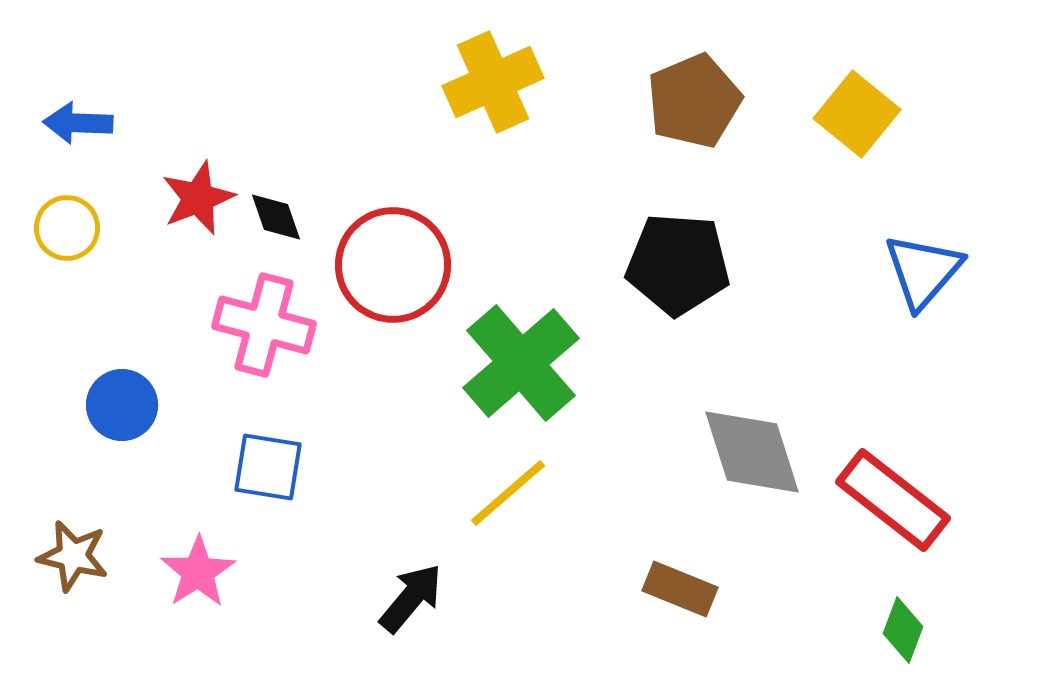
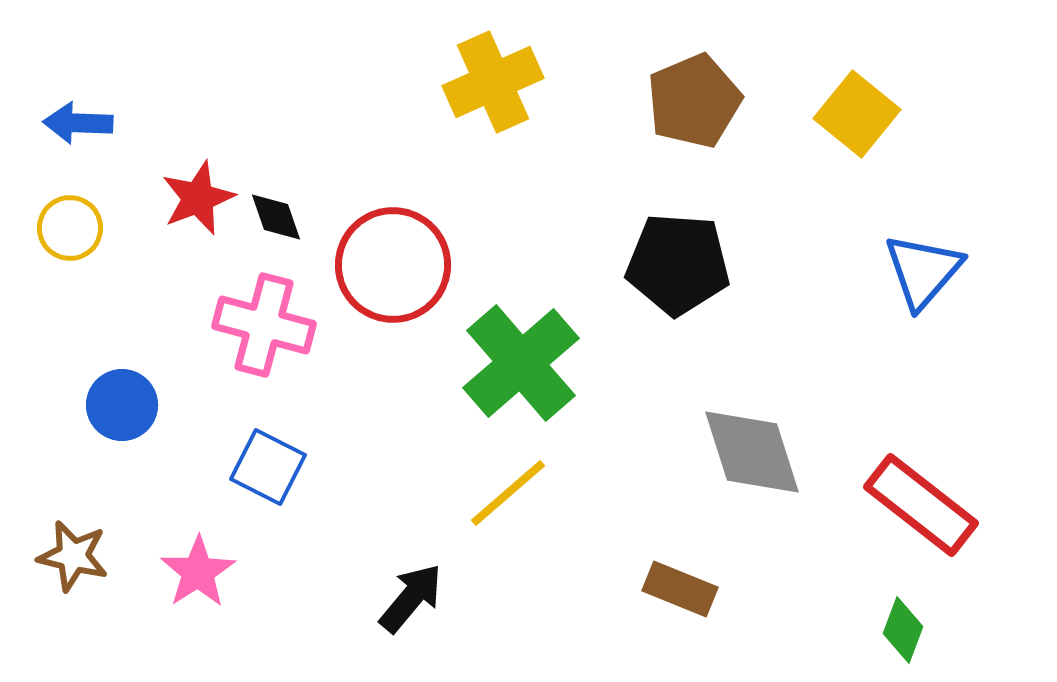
yellow circle: moved 3 px right
blue square: rotated 18 degrees clockwise
red rectangle: moved 28 px right, 5 px down
